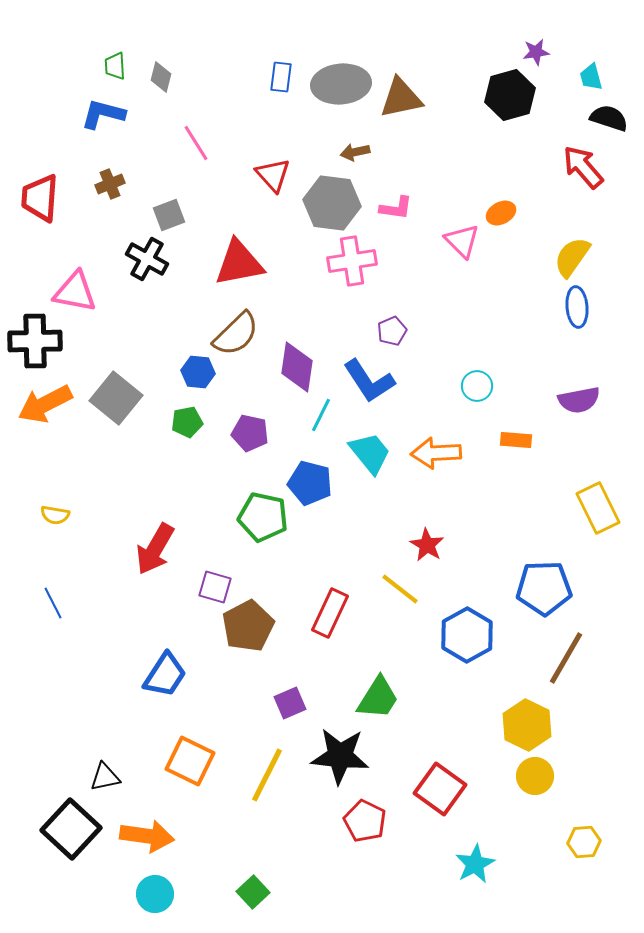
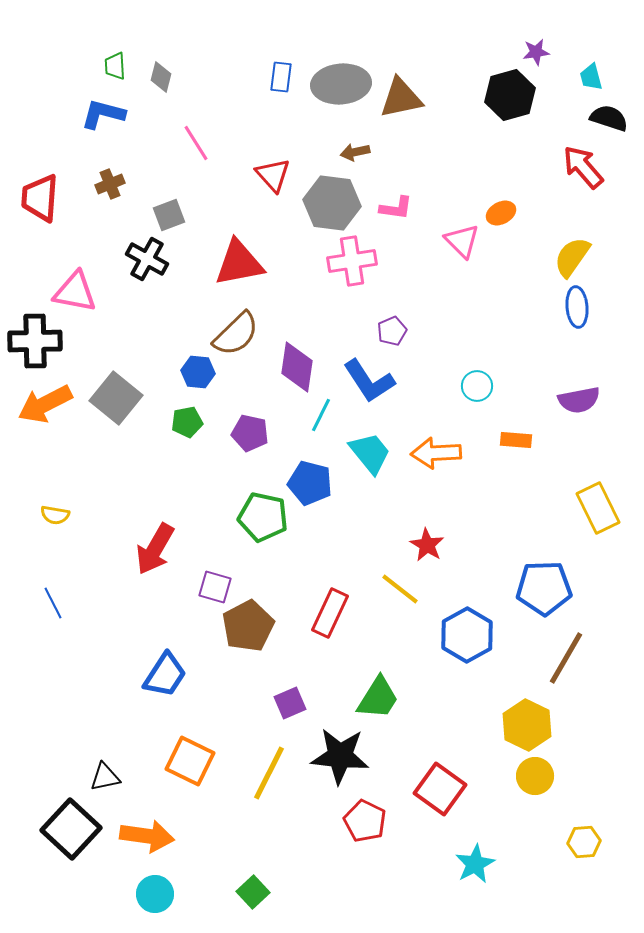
yellow line at (267, 775): moved 2 px right, 2 px up
